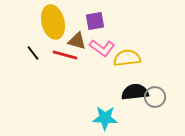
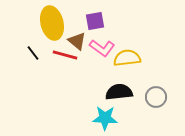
yellow ellipse: moved 1 px left, 1 px down
brown triangle: rotated 24 degrees clockwise
black semicircle: moved 16 px left
gray circle: moved 1 px right
